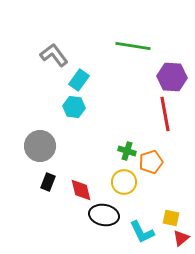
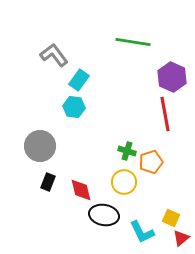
green line: moved 4 px up
purple hexagon: rotated 20 degrees clockwise
yellow square: rotated 12 degrees clockwise
